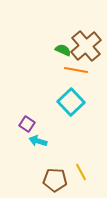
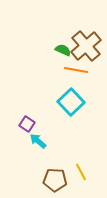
cyan arrow: rotated 24 degrees clockwise
